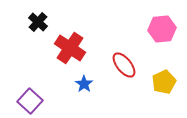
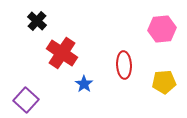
black cross: moved 1 px left, 1 px up
red cross: moved 8 px left, 5 px down
red ellipse: rotated 36 degrees clockwise
yellow pentagon: rotated 20 degrees clockwise
purple square: moved 4 px left, 1 px up
